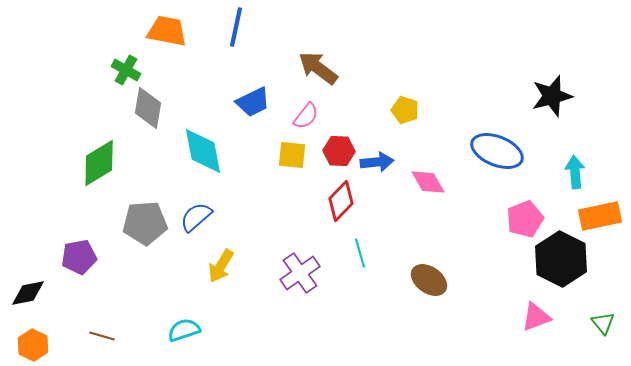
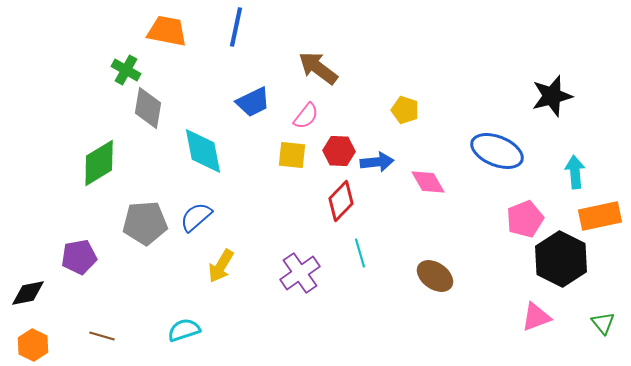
brown ellipse: moved 6 px right, 4 px up
